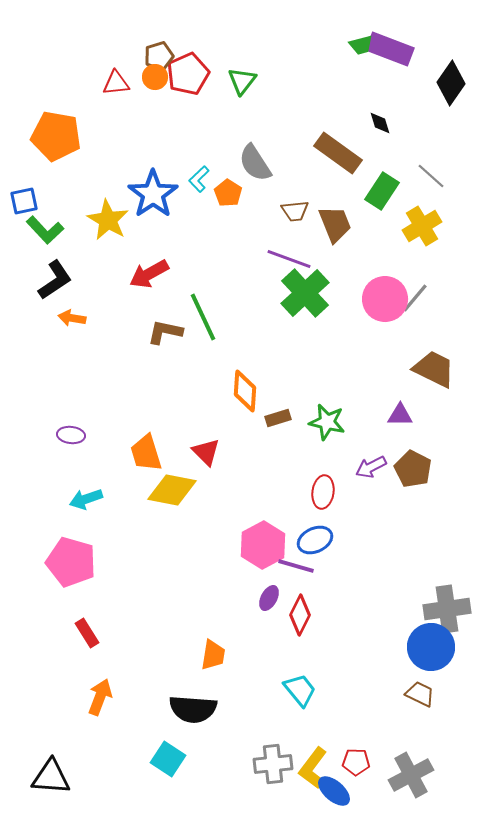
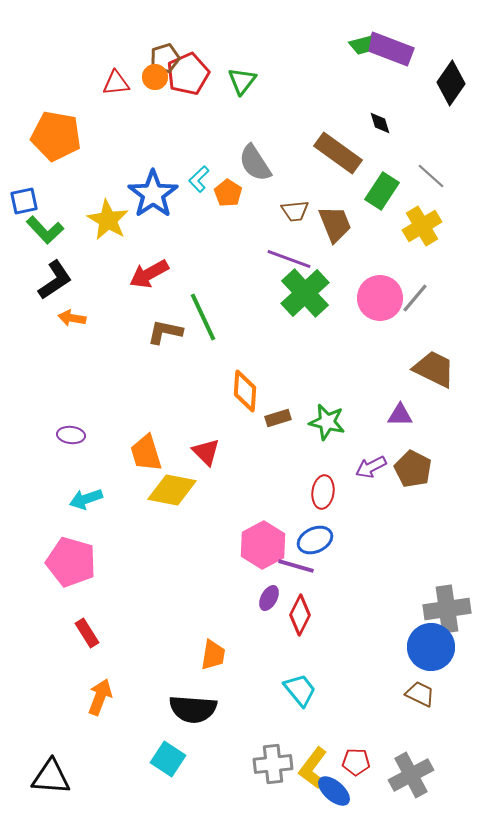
brown pentagon at (159, 56): moved 6 px right, 2 px down
pink circle at (385, 299): moved 5 px left, 1 px up
